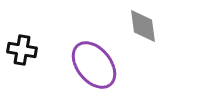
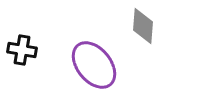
gray diamond: rotated 12 degrees clockwise
